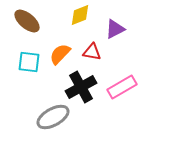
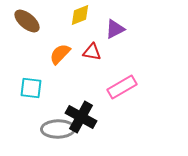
cyan square: moved 2 px right, 26 px down
black cross: moved 30 px down; rotated 32 degrees counterclockwise
gray ellipse: moved 5 px right, 12 px down; rotated 28 degrees clockwise
